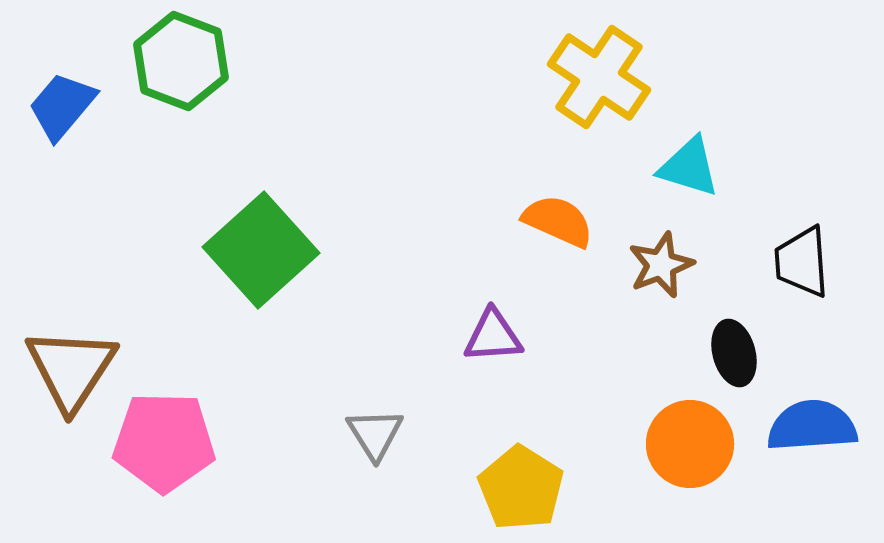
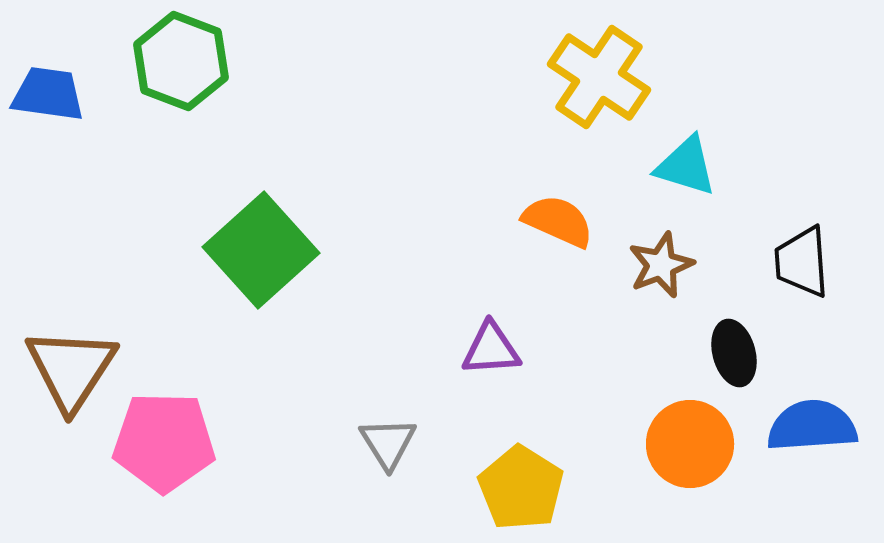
blue trapezoid: moved 14 px left, 12 px up; rotated 58 degrees clockwise
cyan triangle: moved 3 px left, 1 px up
purple triangle: moved 2 px left, 13 px down
gray triangle: moved 13 px right, 9 px down
